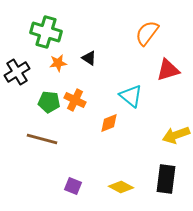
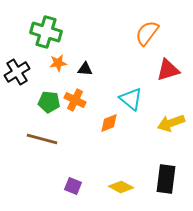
black triangle: moved 4 px left, 11 px down; rotated 28 degrees counterclockwise
cyan triangle: moved 3 px down
yellow arrow: moved 5 px left, 12 px up
